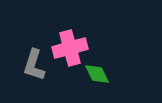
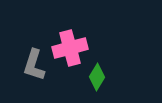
green diamond: moved 3 px down; rotated 56 degrees clockwise
